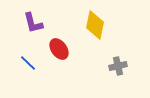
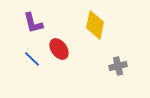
blue line: moved 4 px right, 4 px up
